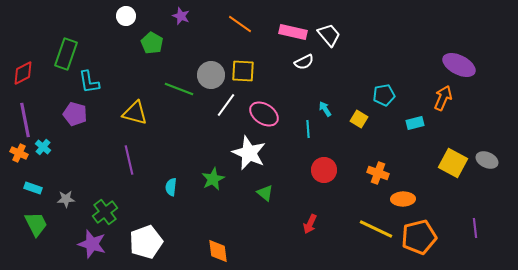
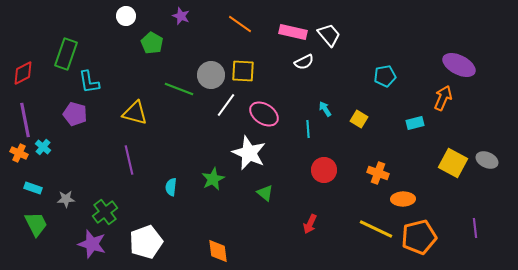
cyan pentagon at (384, 95): moved 1 px right, 19 px up
